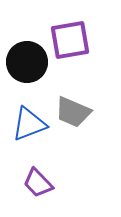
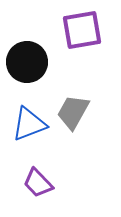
purple square: moved 12 px right, 10 px up
gray trapezoid: rotated 96 degrees clockwise
